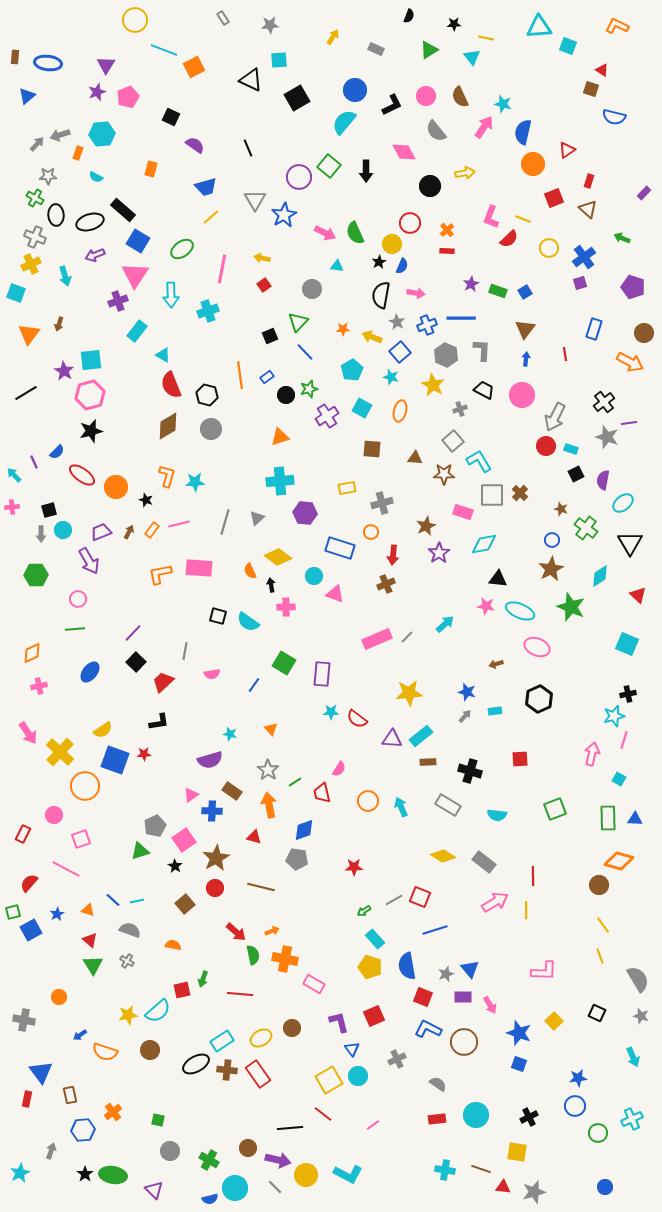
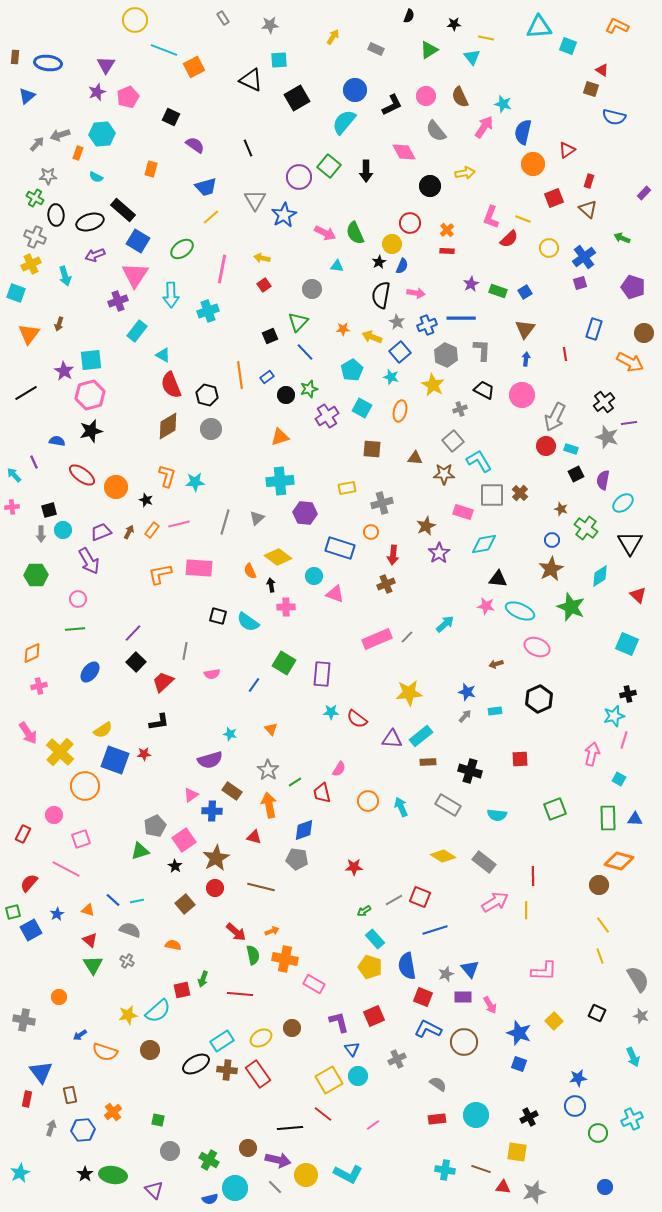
blue semicircle at (57, 452): moved 11 px up; rotated 126 degrees counterclockwise
gray arrow at (51, 1151): moved 23 px up
